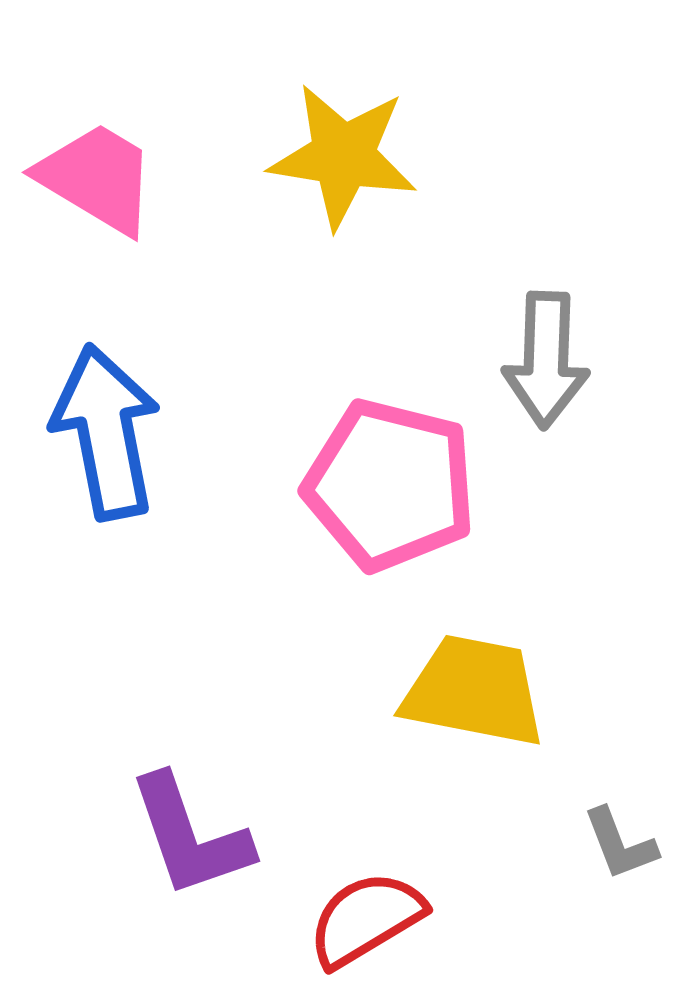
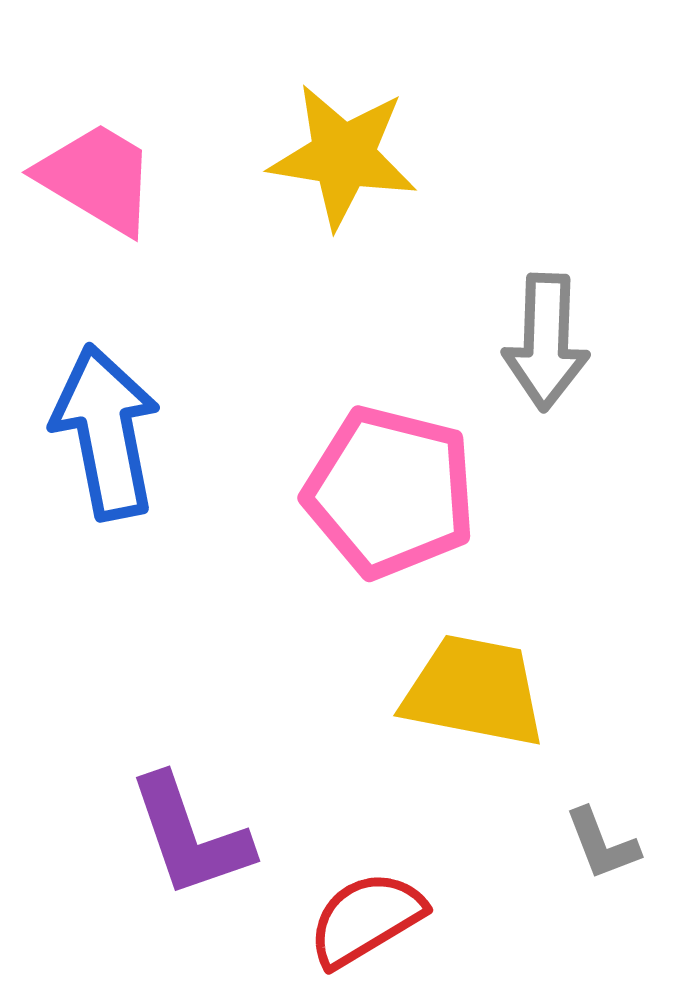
gray arrow: moved 18 px up
pink pentagon: moved 7 px down
gray L-shape: moved 18 px left
